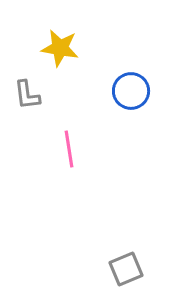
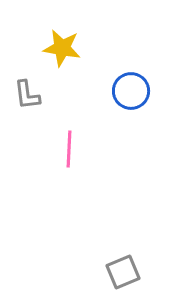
yellow star: moved 2 px right
pink line: rotated 12 degrees clockwise
gray square: moved 3 px left, 3 px down
